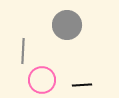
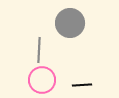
gray circle: moved 3 px right, 2 px up
gray line: moved 16 px right, 1 px up
